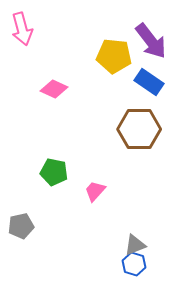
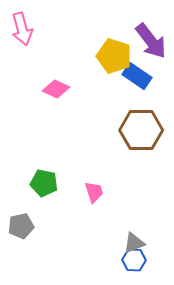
yellow pentagon: rotated 12 degrees clockwise
blue rectangle: moved 12 px left, 6 px up
pink diamond: moved 2 px right
brown hexagon: moved 2 px right, 1 px down
green pentagon: moved 10 px left, 11 px down
pink trapezoid: moved 1 px left, 1 px down; rotated 120 degrees clockwise
gray triangle: moved 1 px left, 2 px up
blue hexagon: moved 4 px up; rotated 15 degrees counterclockwise
